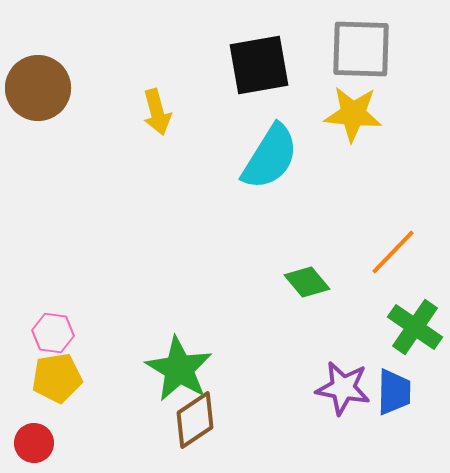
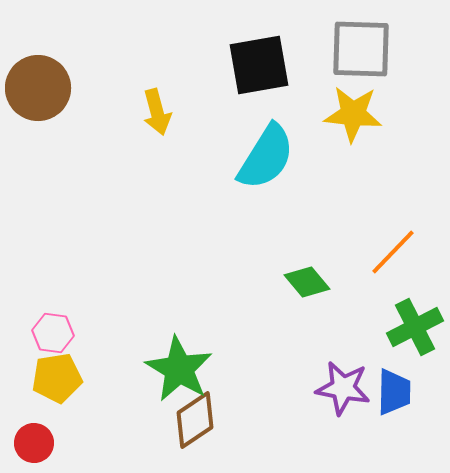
cyan semicircle: moved 4 px left
green cross: rotated 28 degrees clockwise
